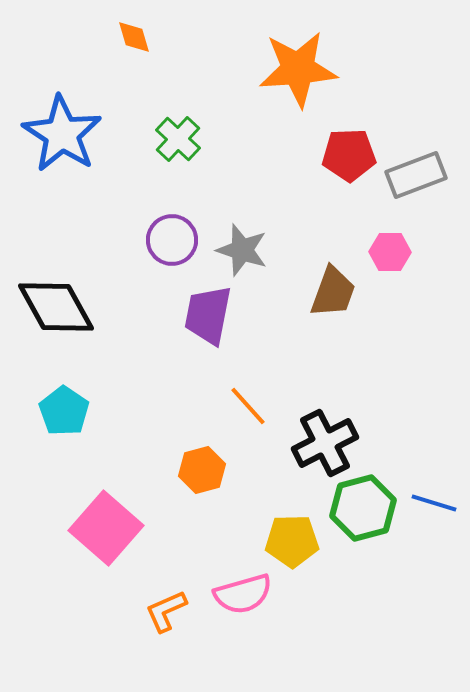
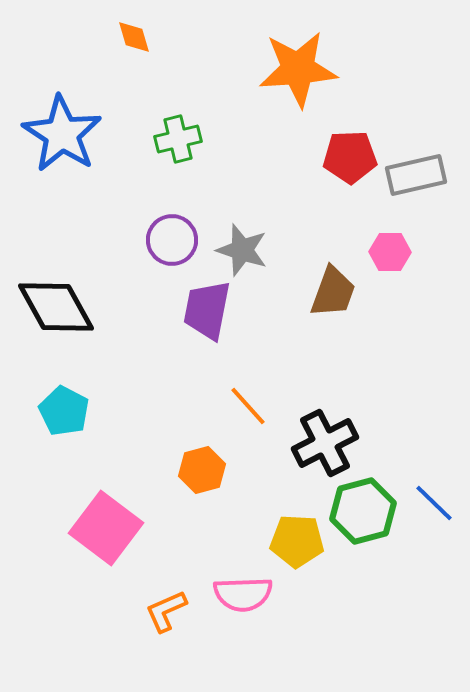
green cross: rotated 33 degrees clockwise
red pentagon: moved 1 px right, 2 px down
gray rectangle: rotated 8 degrees clockwise
purple trapezoid: moved 1 px left, 5 px up
cyan pentagon: rotated 6 degrees counterclockwise
blue line: rotated 27 degrees clockwise
green hexagon: moved 3 px down
pink square: rotated 4 degrees counterclockwise
yellow pentagon: moved 5 px right; rotated 4 degrees clockwise
pink semicircle: rotated 14 degrees clockwise
